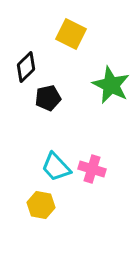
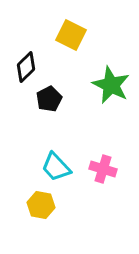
yellow square: moved 1 px down
black pentagon: moved 1 px right, 1 px down; rotated 15 degrees counterclockwise
pink cross: moved 11 px right
